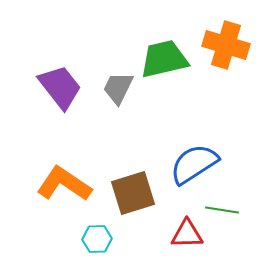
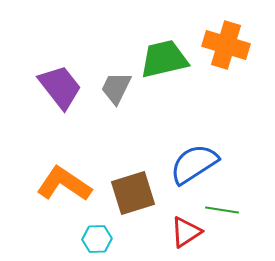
gray trapezoid: moved 2 px left
red triangle: moved 1 px left, 2 px up; rotated 32 degrees counterclockwise
